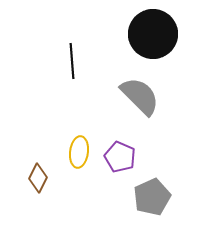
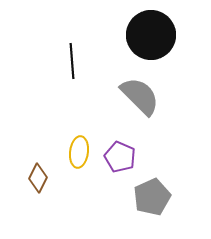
black circle: moved 2 px left, 1 px down
